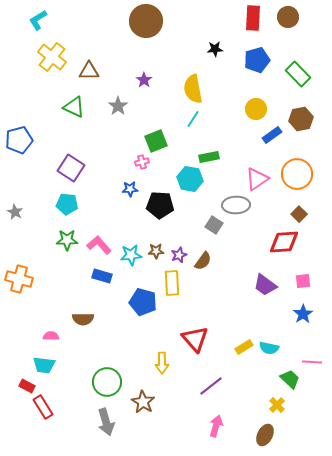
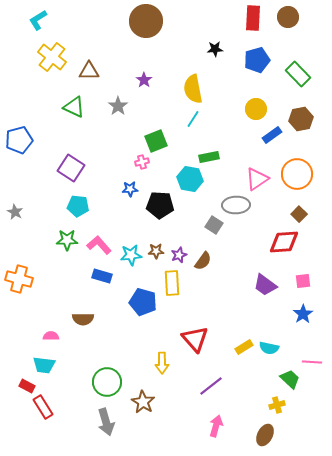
cyan pentagon at (67, 204): moved 11 px right, 2 px down
yellow cross at (277, 405): rotated 28 degrees clockwise
